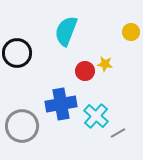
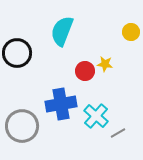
cyan semicircle: moved 4 px left
